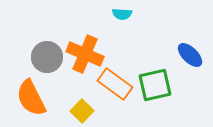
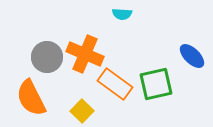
blue ellipse: moved 2 px right, 1 px down
green square: moved 1 px right, 1 px up
